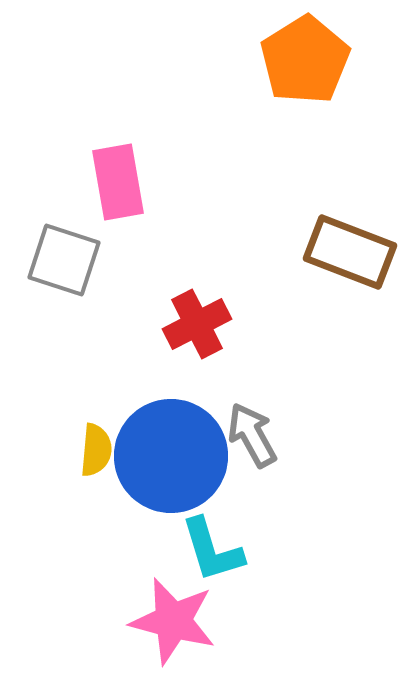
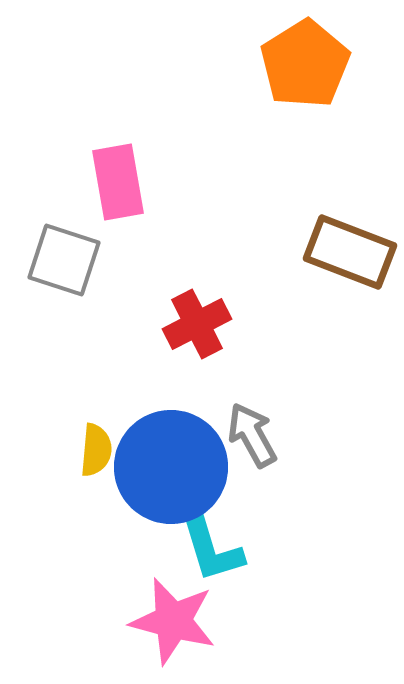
orange pentagon: moved 4 px down
blue circle: moved 11 px down
